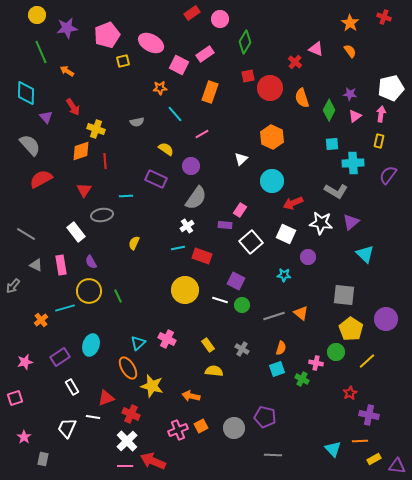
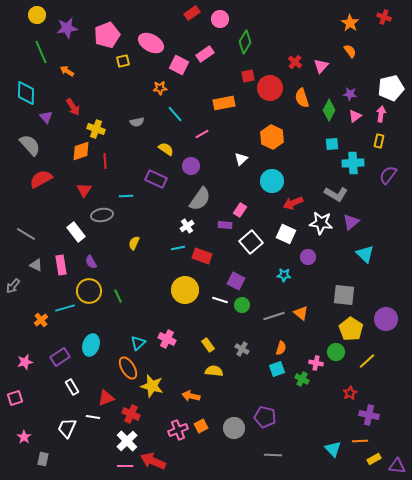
pink triangle at (316, 49): moved 5 px right, 17 px down; rotated 49 degrees clockwise
orange rectangle at (210, 92): moved 14 px right, 11 px down; rotated 60 degrees clockwise
gray L-shape at (336, 191): moved 3 px down
gray semicircle at (196, 198): moved 4 px right, 1 px down
